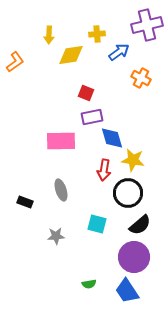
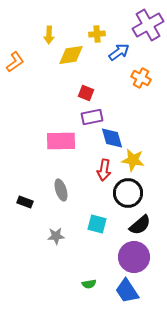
purple cross: moved 1 px right; rotated 16 degrees counterclockwise
